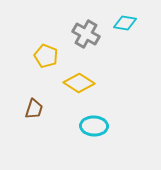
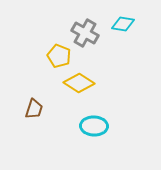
cyan diamond: moved 2 px left, 1 px down
gray cross: moved 1 px left, 1 px up
yellow pentagon: moved 13 px right
